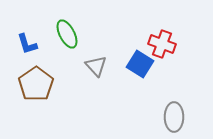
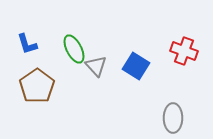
green ellipse: moved 7 px right, 15 px down
red cross: moved 22 px right, 7 px down
blue square: moved 4 px left, 2 px down
brown pentagon: moved 1 px right, 2 px down
gray ellipse: moved 1 px left, 1 px down
